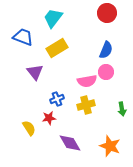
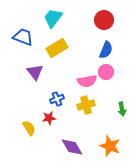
red circle: moved 3 px left, 7 px down
purple diamond: moved 2 px right, 4 px down
